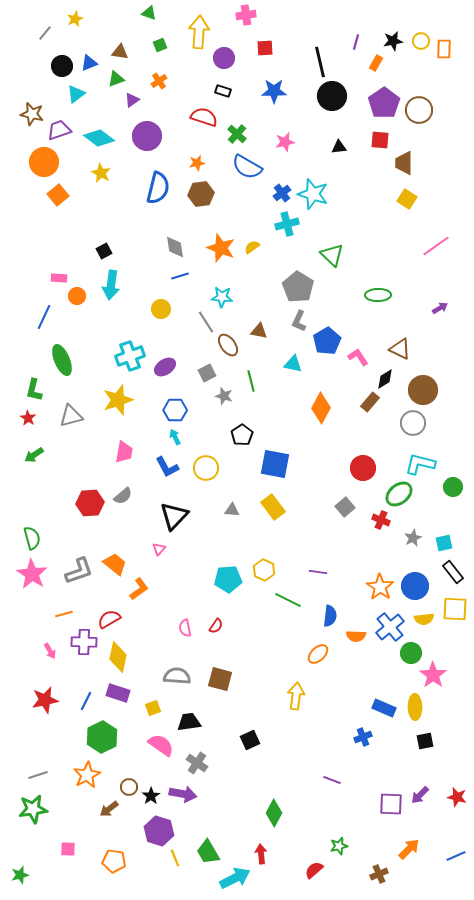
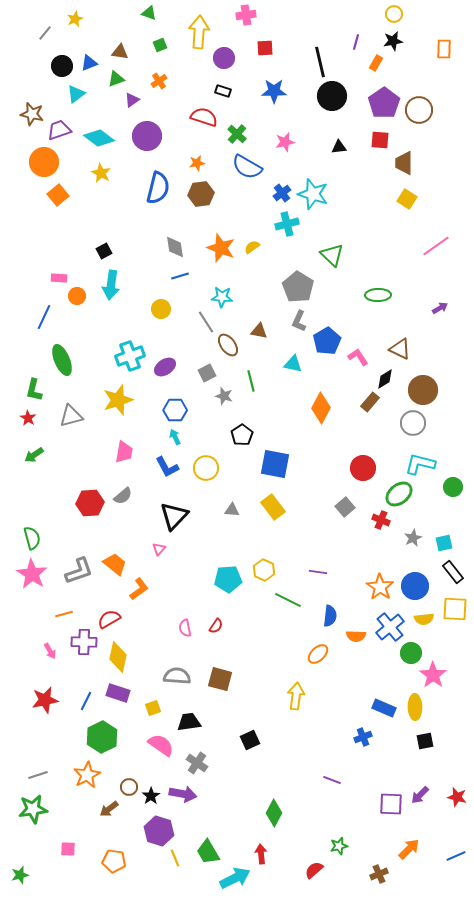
yellow circle at (421, 41): moved 27 px left, 27 px up
